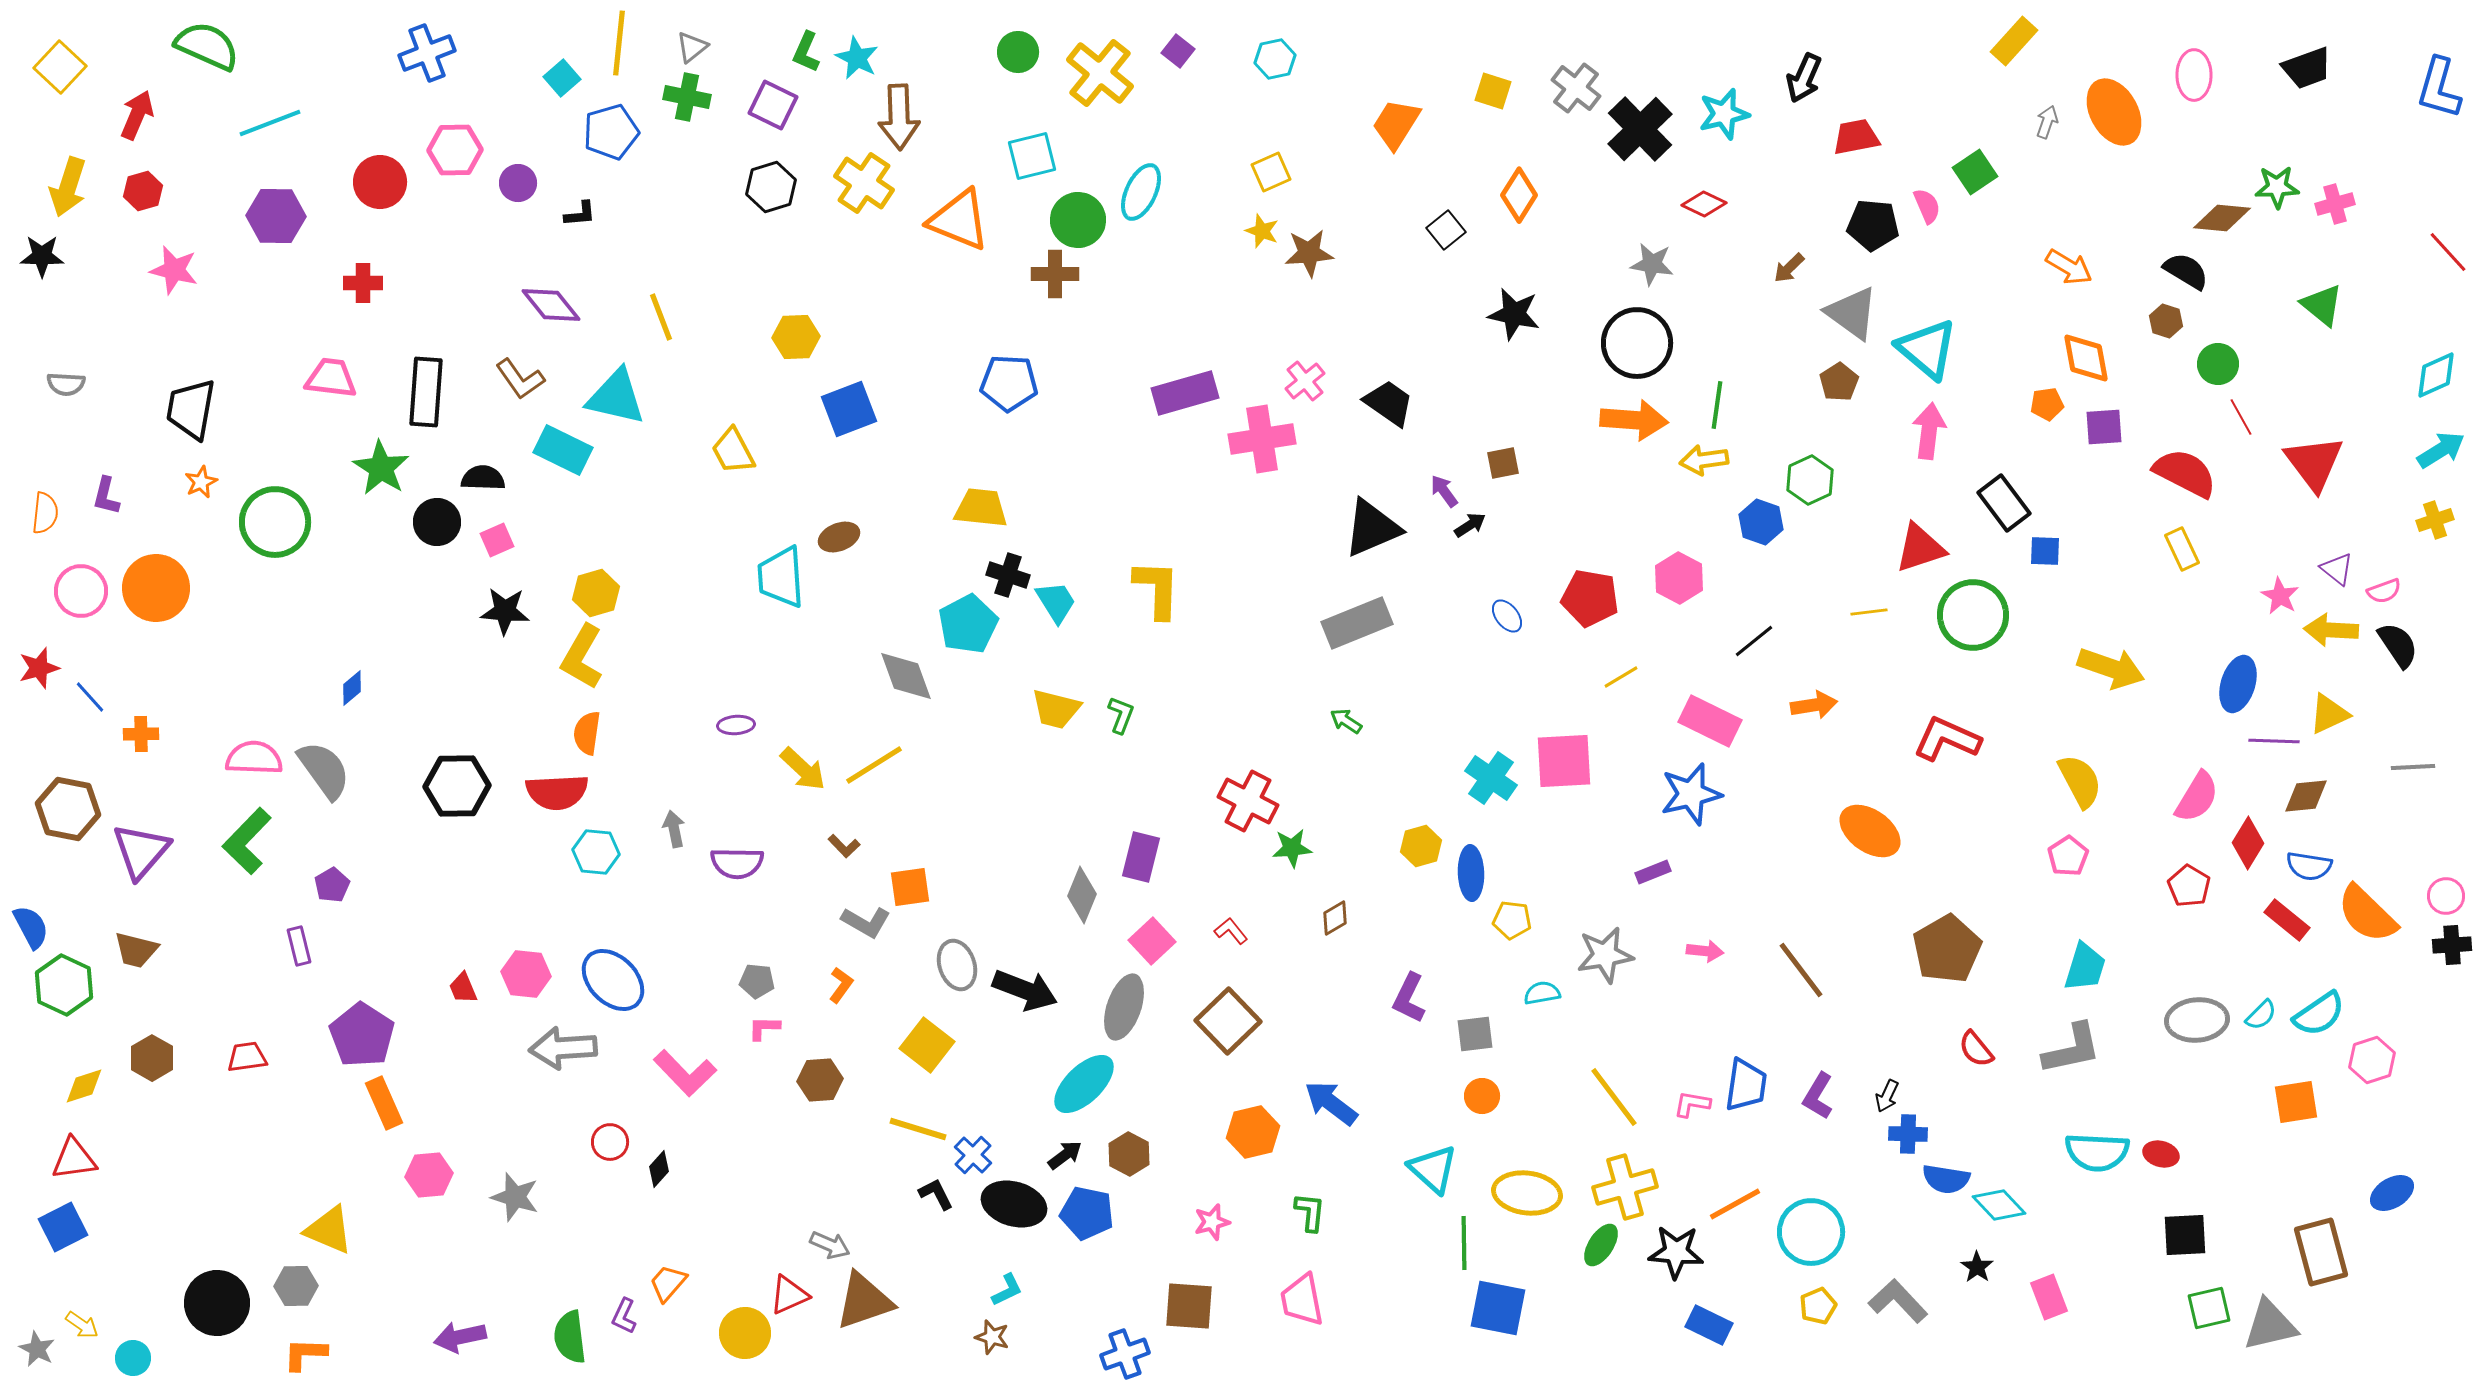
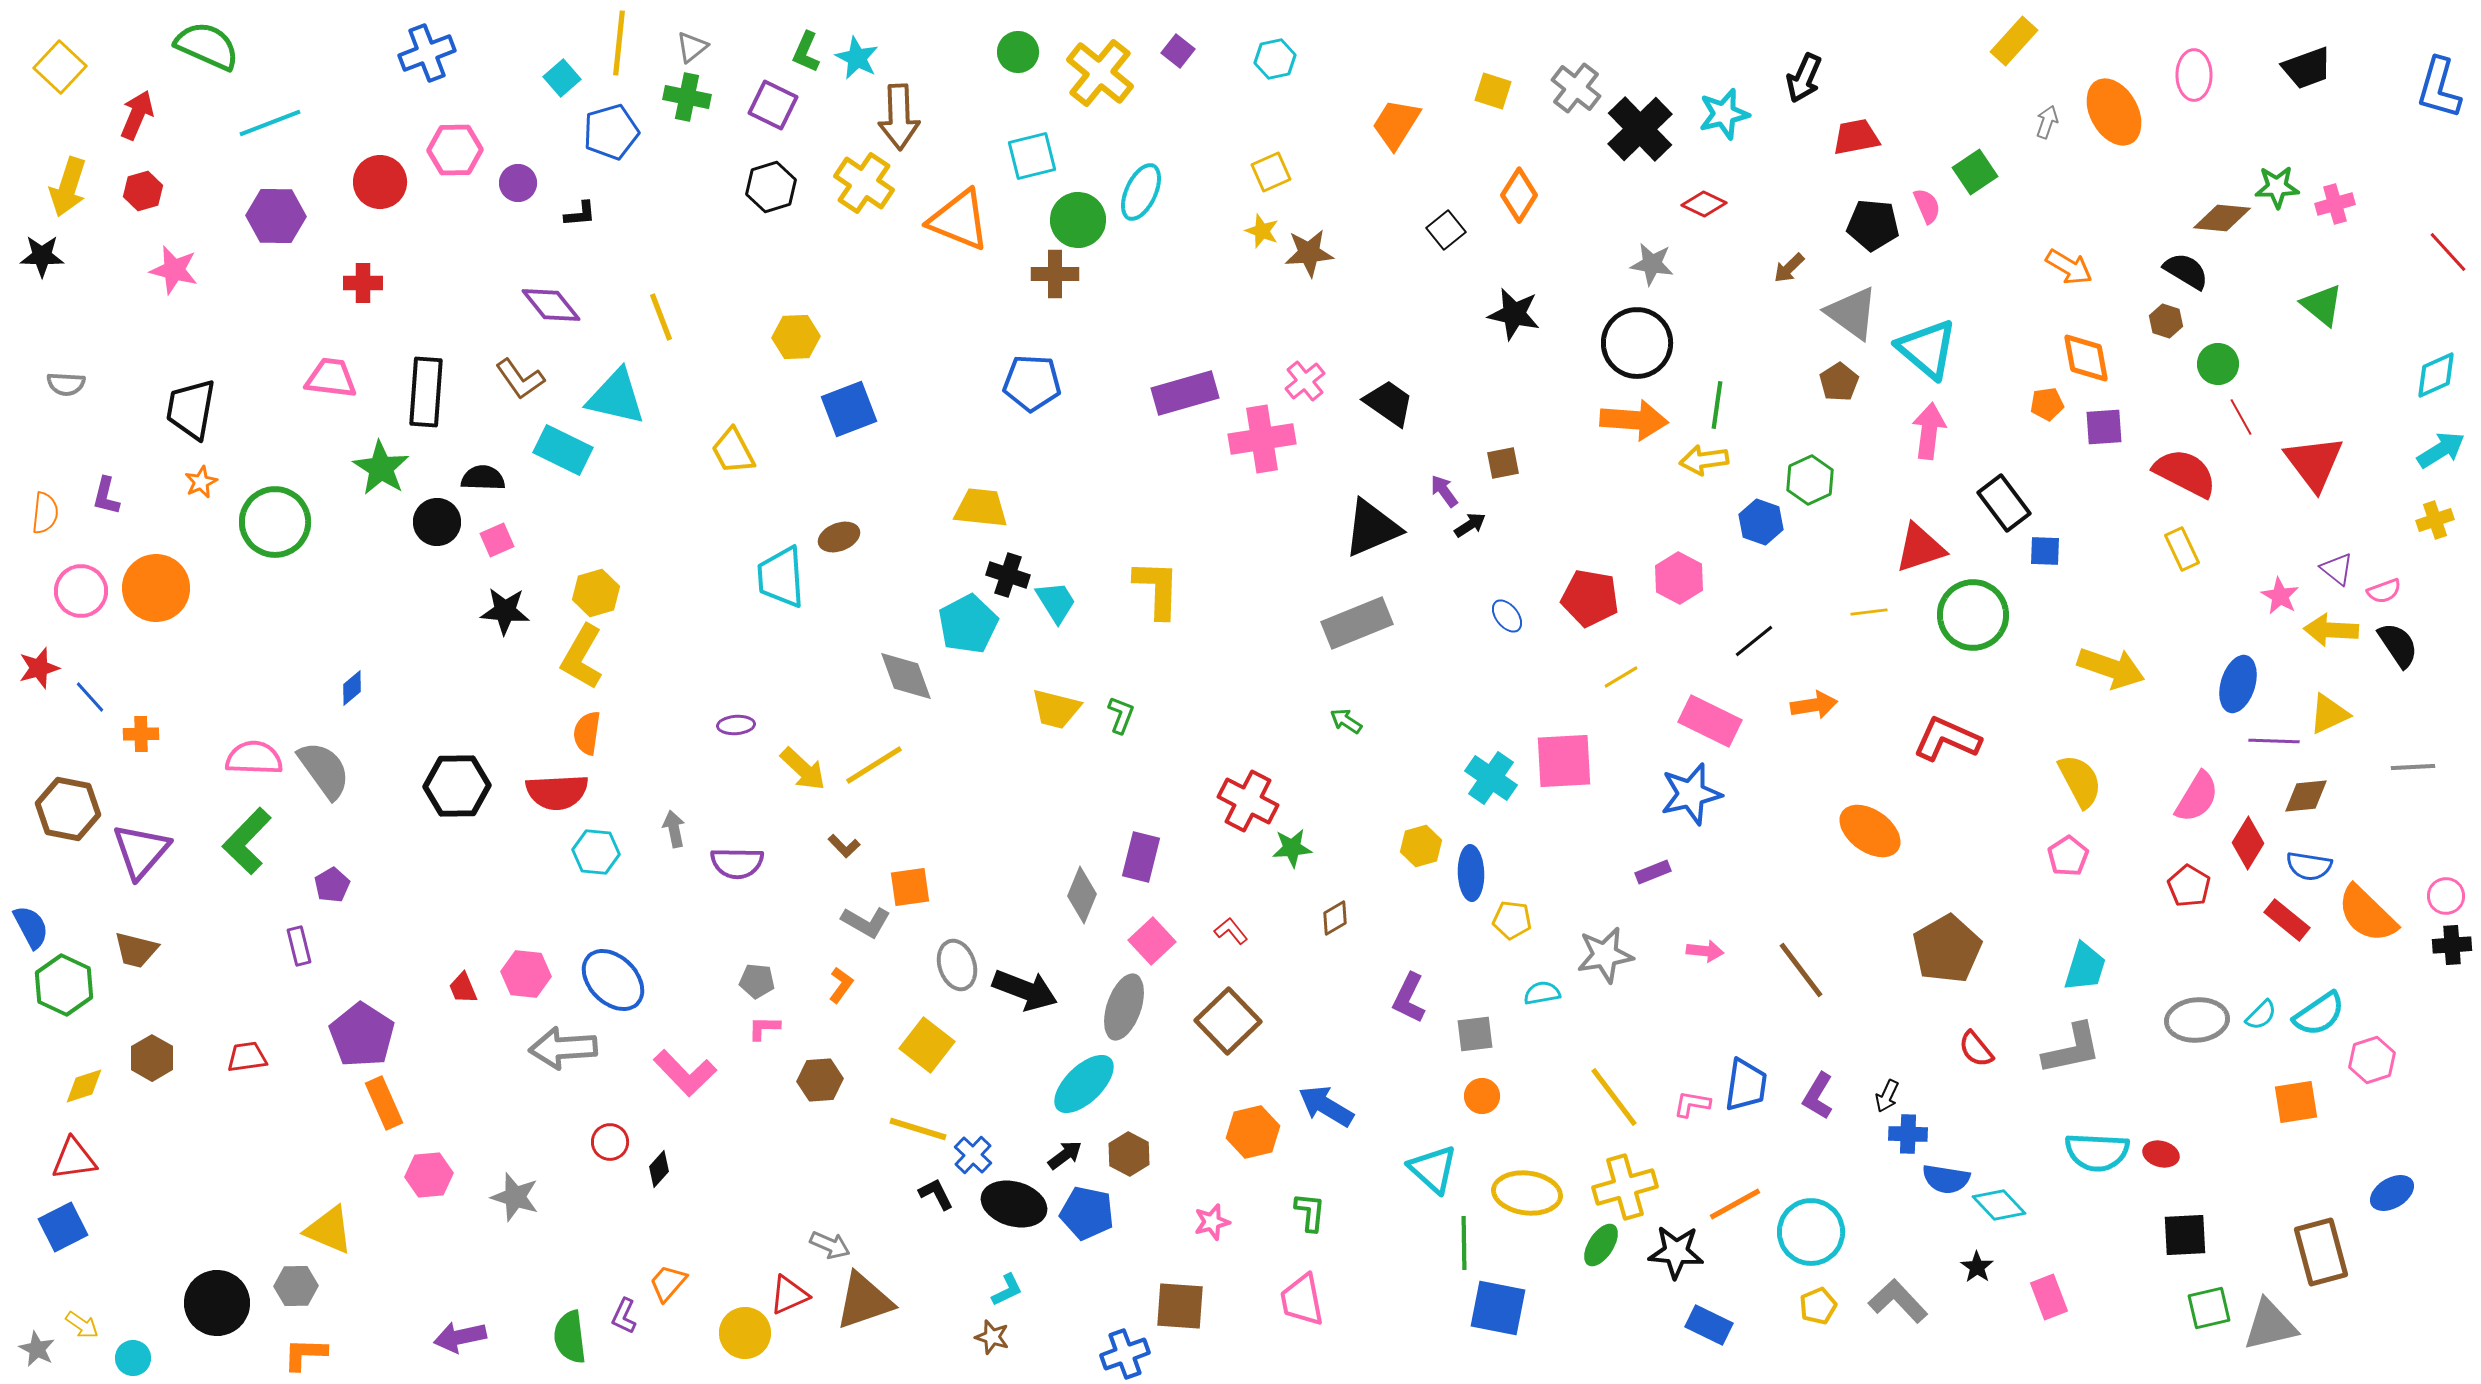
blue pentagon at (1009, 383): moved 23 px right
blue arrow at (1331, 1103): moved 5 px left, 3 px down; rotated 6 degrees counterclockwise
brown square at (1189, 1306): moved 9 px left
